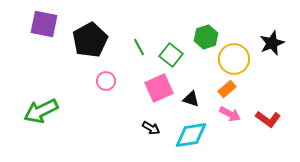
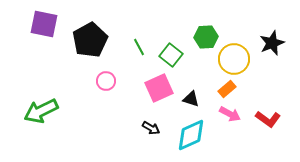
green hexagon: rotated 15 degrees clockwise
cyan diamond: rotated 16 degrees counterclockwise
